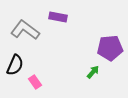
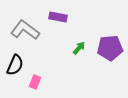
green arrow: moved 14 px left, 24 px up
pink rectangle: rotated 56 degrees clockwise
